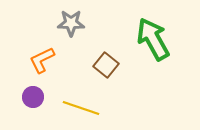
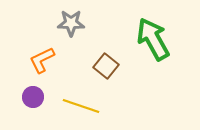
brown square: moved 1 px down
yellow line: moved 2 px up
